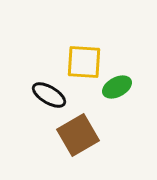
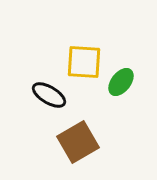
green ellipse: moved 4 px right, 5 px up; rotated 24 degrees counterclockwise
brown square: moved 7 px down
